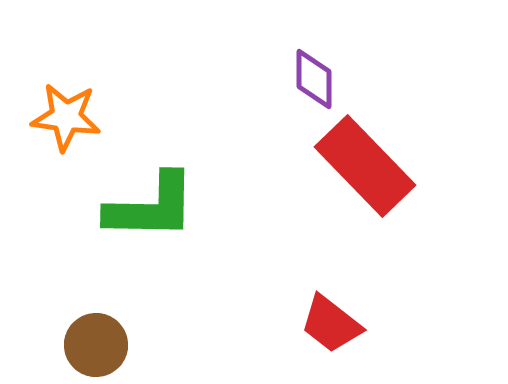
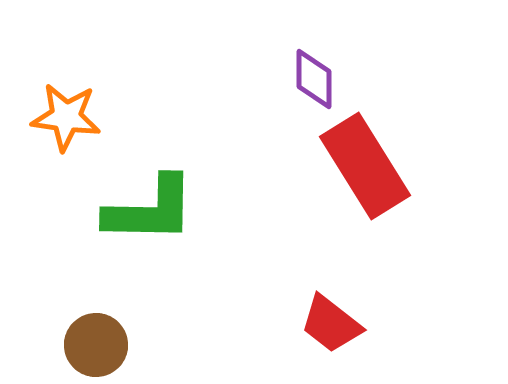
red rectangle: rotated 12 degrees clockwise
green L-shape: moved 1 px left, 3 px down
